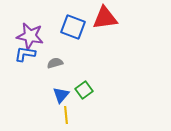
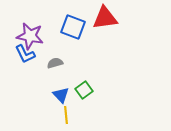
blue L-shape: rotated 125 degrees counterclockwise
blue triangle: rotated 24 degrees counterclockwise
